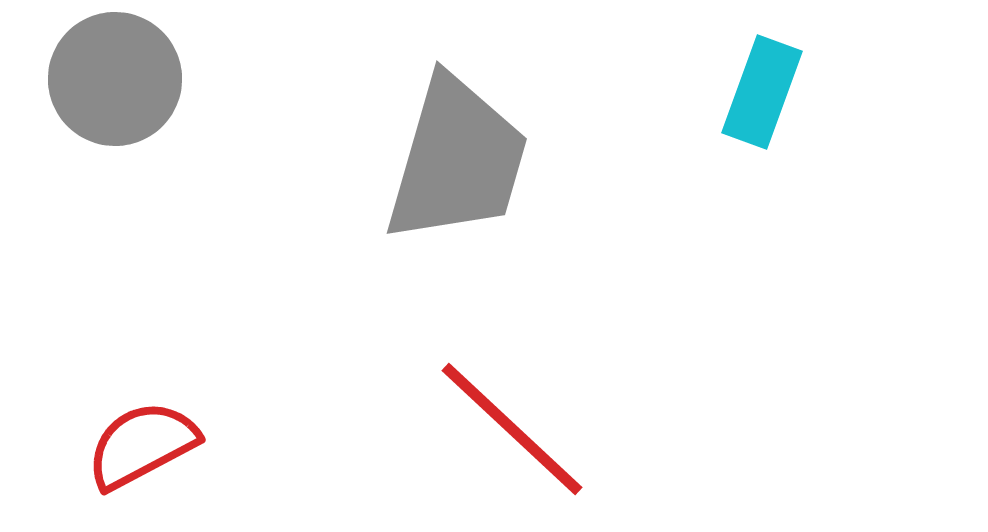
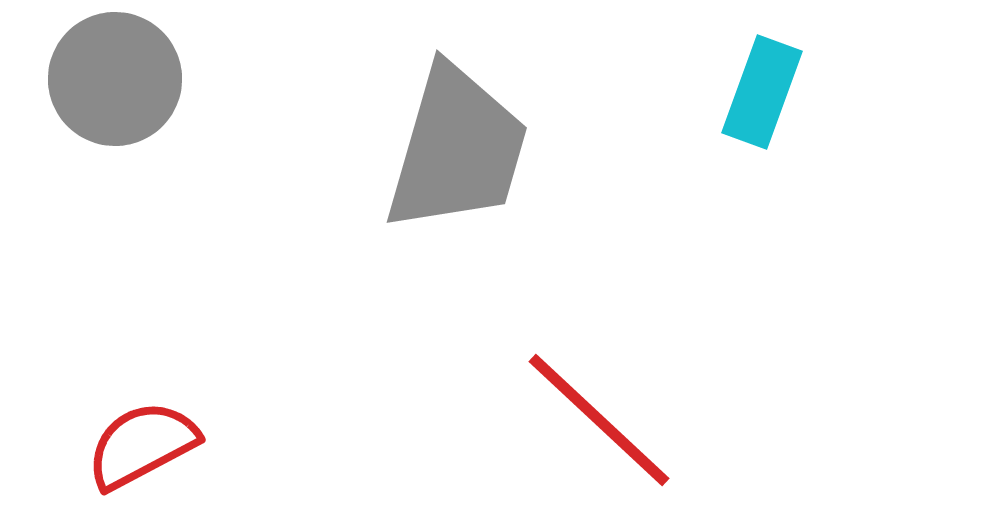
gray trapezoid: moved 11 px up
red line: moved 87 px right, 9 px up
